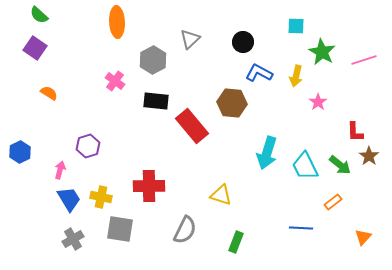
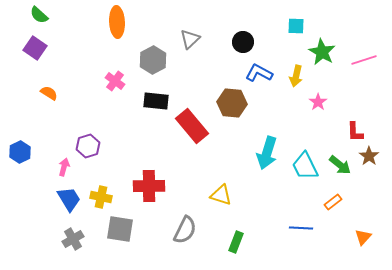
pink arrow: moved 4 px right, 3 px up
